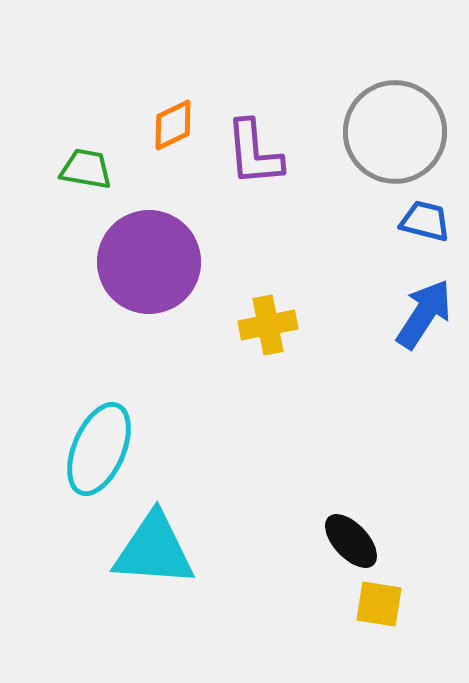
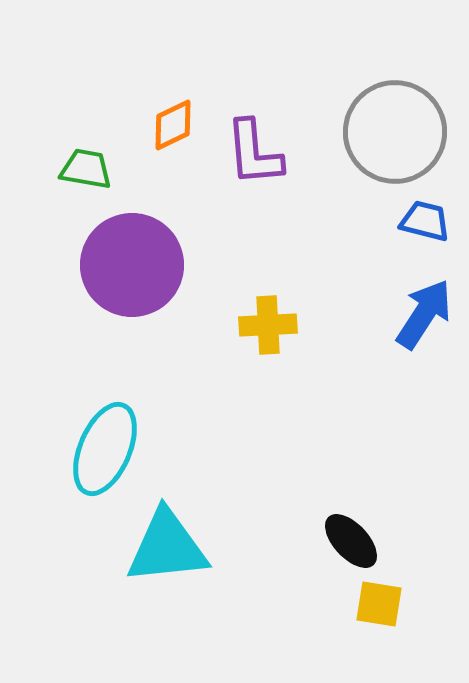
purple circle: moved 17 px left, 3 px down
yellow cross: rotated 8 degrees clockwise
cyan ellipse: moved 6 px right
cyan triangle: moved 13 px right, 3 px up; rotated 10 degrees counterclockwise
